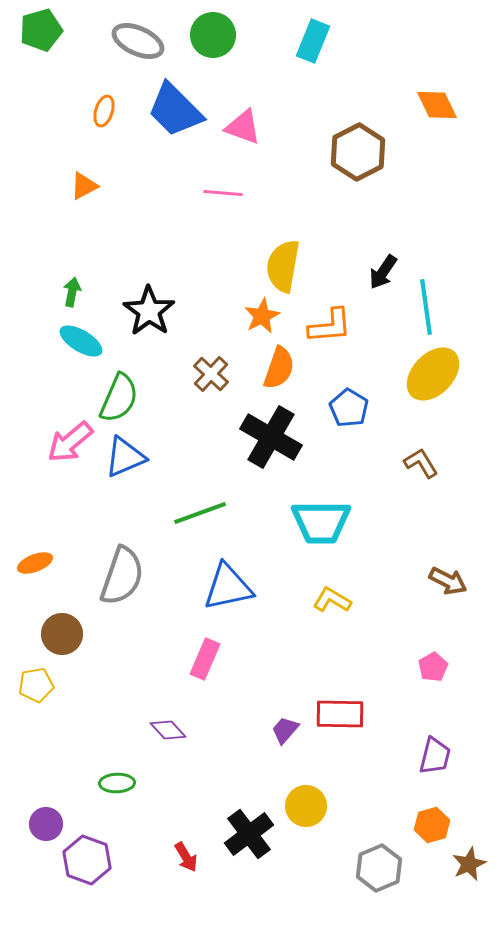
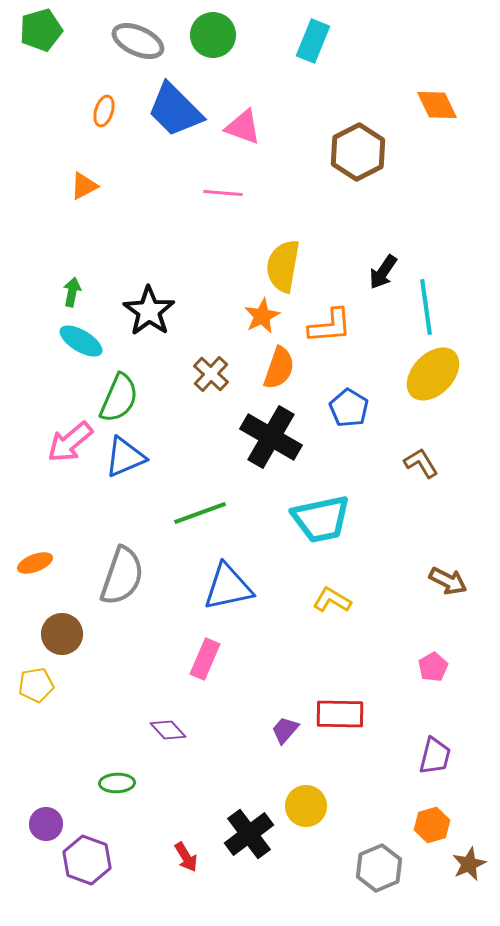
cyan trapezoid at (321, 522): moved 3 px up; rotated 12 degrees counterclockwise
